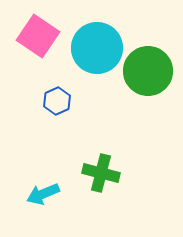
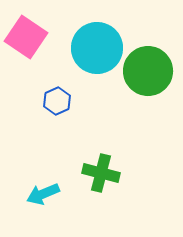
pink square: moved 12 px left, 1 px down
